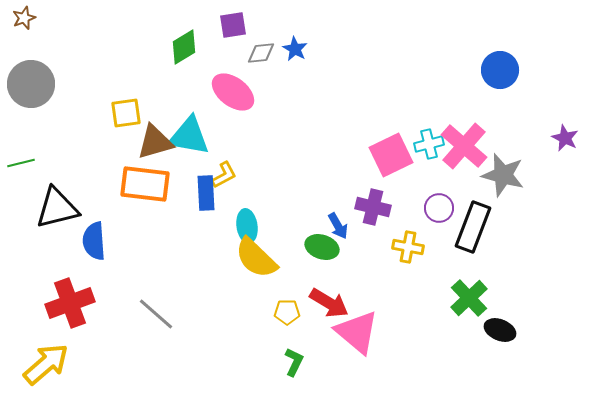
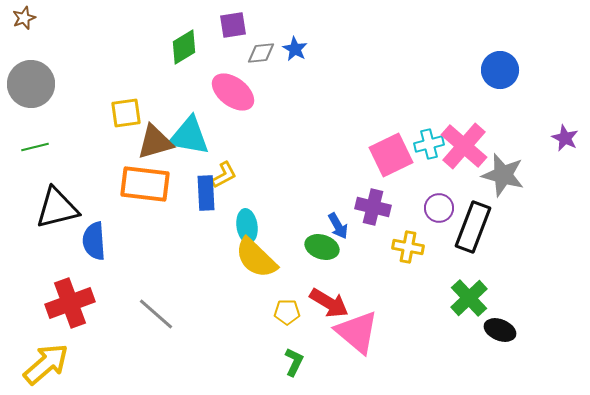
green line: moved 14 px right, 16 px up
